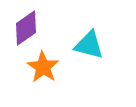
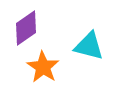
cyan triangle: moved 1 px down
